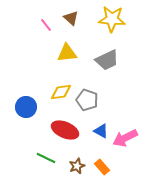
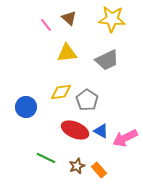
brown triangle: moved 2 px left
gray pentagon: rotated 15 degrees clockwise
red ellipse: moved 10 px right
orange rectangle: moved 3 px left, 3 px down
